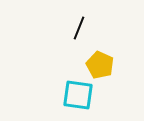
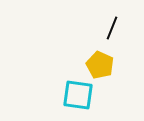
black line: moved 33 px right
